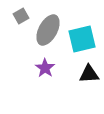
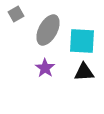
gray square: moved 5 px left, 2 px up
cyan square: moved 2 px down; rotated 16 degrees clockwise
black triangle: moved 5 px left, 2 px up
